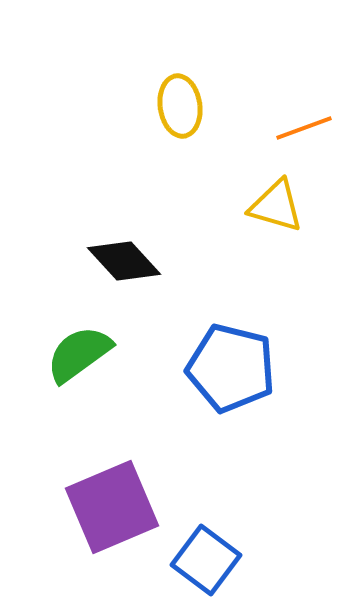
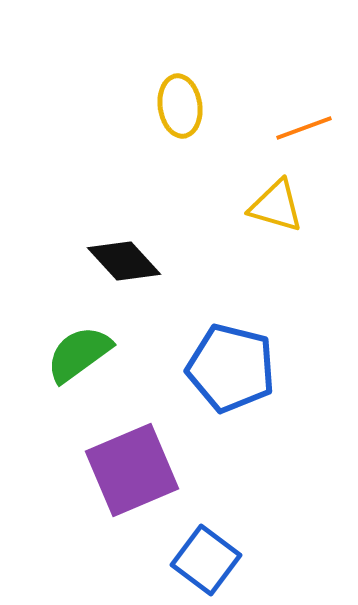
purple square: moved 20 px right, 37 px up
